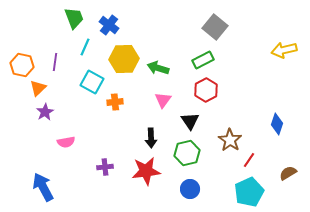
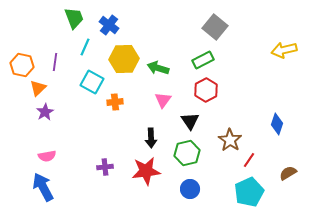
pink semicircle: moved 19 px left, 14 px down
